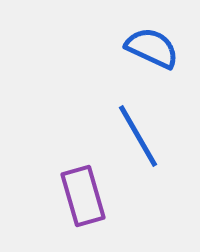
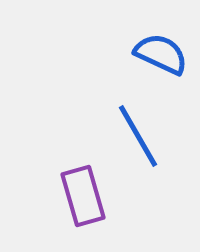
blue semicircle: moved 9 px right, 6 px down
